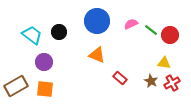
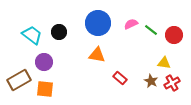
blue circle: moved 1 px right, 2 px down
red circle: moved 4 px right
orange triangle: rotated 12 degrees counterclockwise
brown rectangle: moved 3 px right, 6 px up
